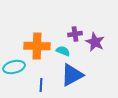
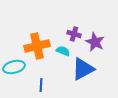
purple cross: moved 1 px left; rotated 24 degrees clockwise
orange cross: rotated 15 degrees counterclockwise
blue triangle: moved 11 px right, 6 px up
